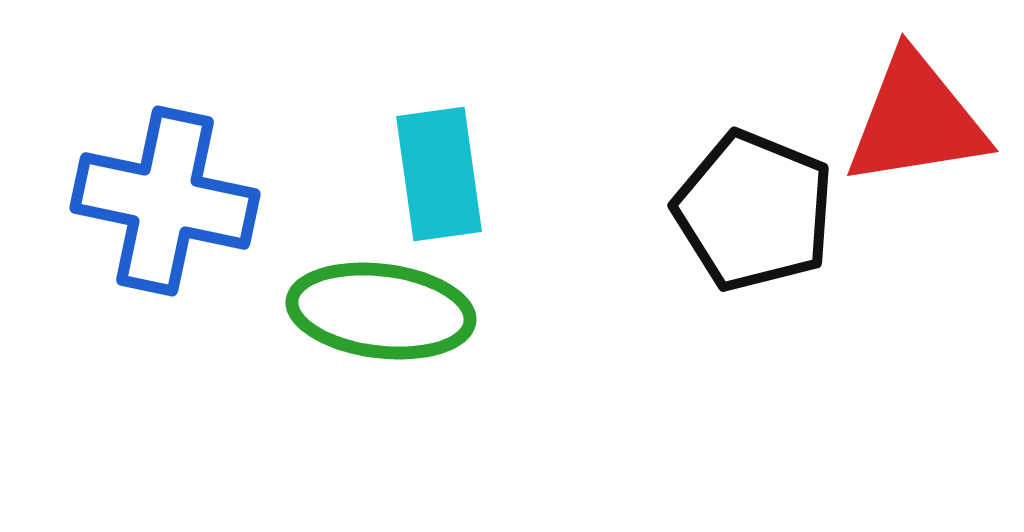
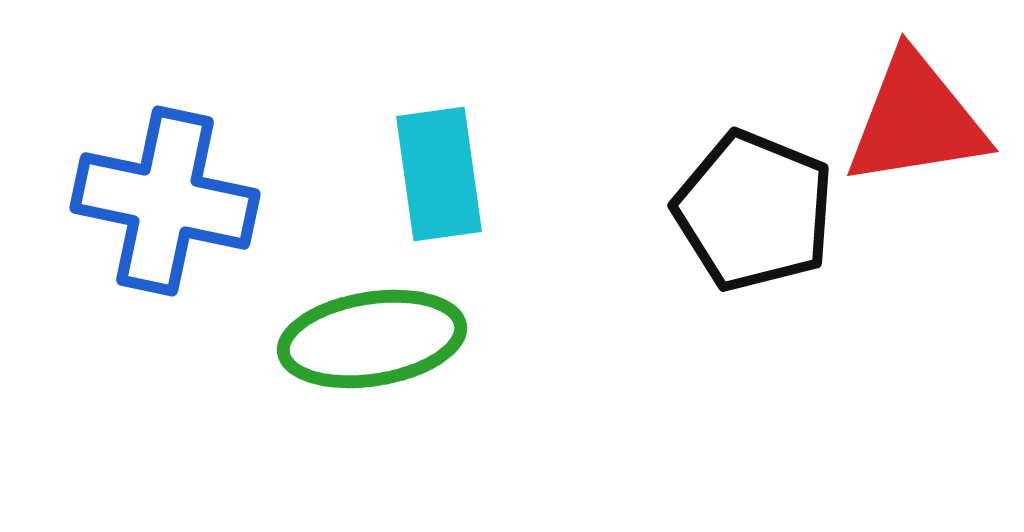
green ellipse: moved 9 px left, 28 px down; rotated 16 degrees counterclockwise
